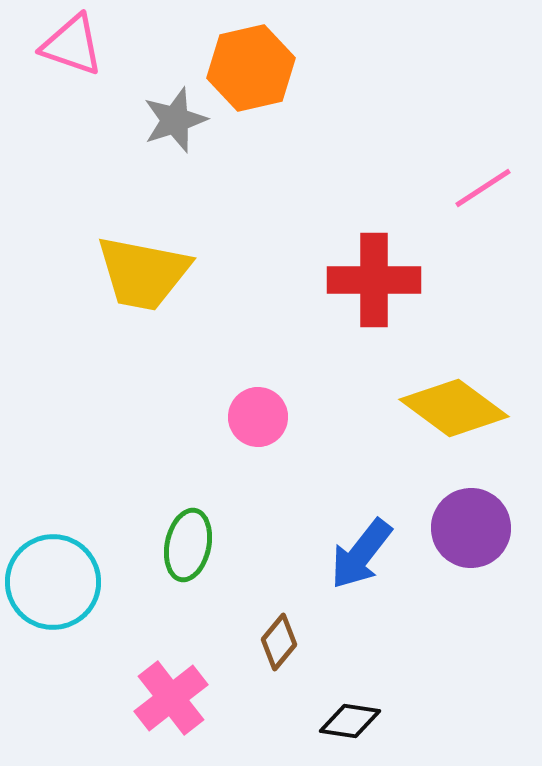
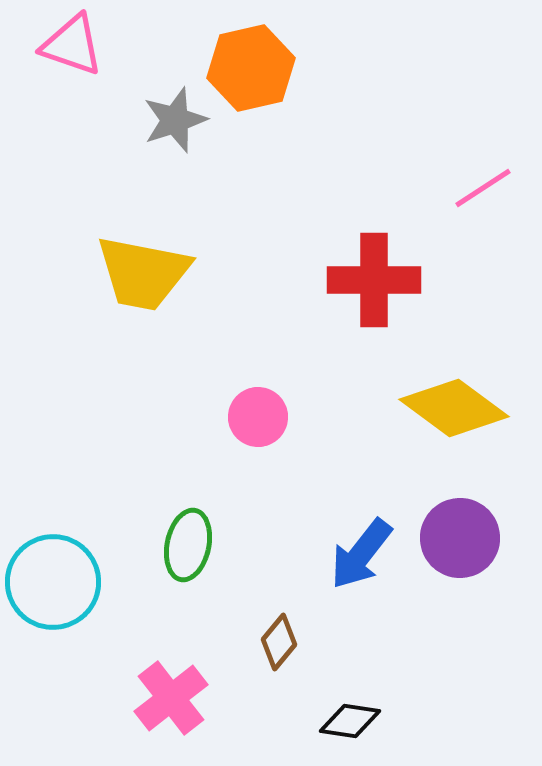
purple circle: moved 11 px left, 10 px down
